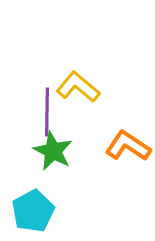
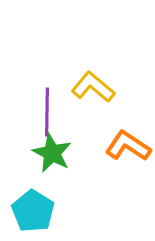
yellow L-shape: moved 15 px right
green star: moved 1 px left, 2 px down
cyan pentagon: rotated 12 degrees counterclockwise
